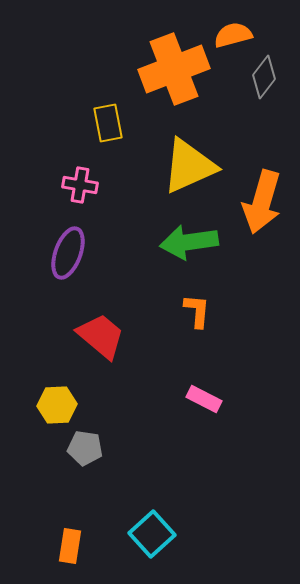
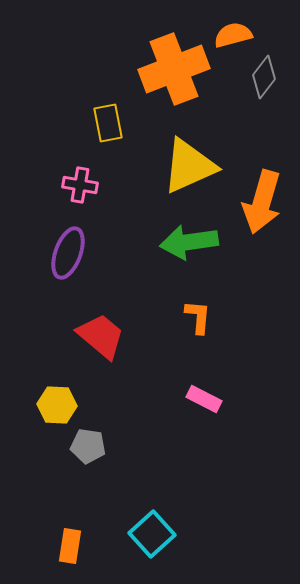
orange L-shape: moved 1 px right, 6 px down
yellow hexagon: rotated 6 degrees clockwise
gray pentagon: moved 3 px right, 2 px up
